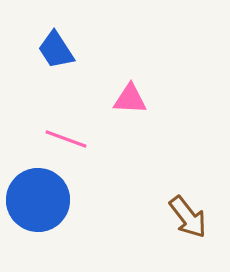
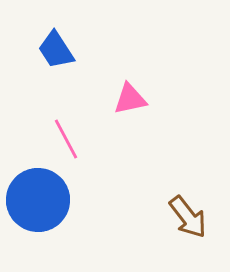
pink triangle: rotated 15 degrees counterclockwise
pink line: rotated 42 degrees clockwise
